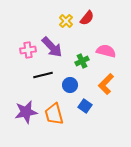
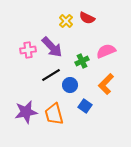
red semicircle: rotated 77 degrees clockwise
pink semicircle: rotated 36 degrees counterclockwise
black line: moved 8 px right; rotated 18 degrees counterclockwise
